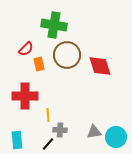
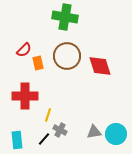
green cross: moved 11 px right, 8 px up
red semicircle: moved 2 px left, 1 px down
brown circle: moved 1 px down
orange rectangle: moved 1 px left, 1 px up
yellow line: rotated 24 degrees clockwise
gray cross: rotated 24 degrees clockwise
cyan circle: moved 3 px up
black line: moved 4 px left, 5 px up
